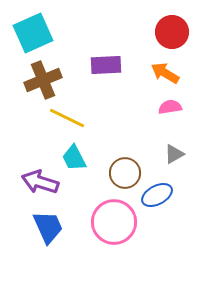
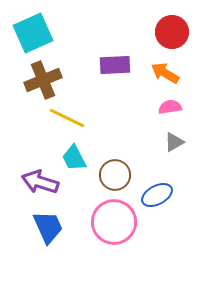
purple rectangle: moved 9 px right
gray triangle: moved 12 px up
brown circle: moved 10 px left, 2 px down
